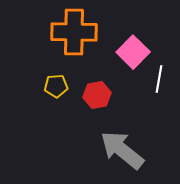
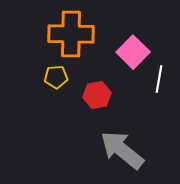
orange cross: moved 3 px left, 2 px down
yellow pentagon: moved 9 px up
